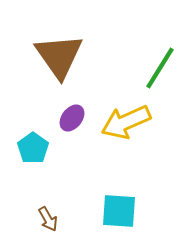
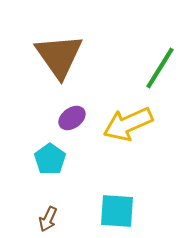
purple ellipse: rotated 16 degrees clockwise
yellow arrow: moved 2 px right, 2 px down
cyan pentagon: moved 17 px right, 11 px down
cyan square: moved 2 px left
brown arrow: rotated 55 degrees clockwise
